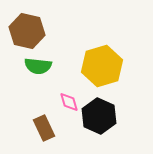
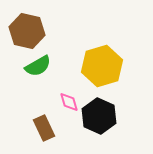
green semicircle: rotated 36 degrees counterclockwise
